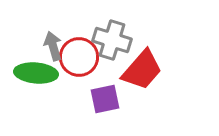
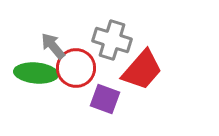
gray arrow: rotated 24 degrees counterclockwise
red circle: moved 3 px left, 11 px down
purple square: rotated 32 degrees clockwise
